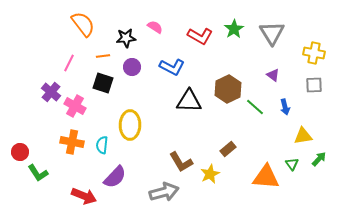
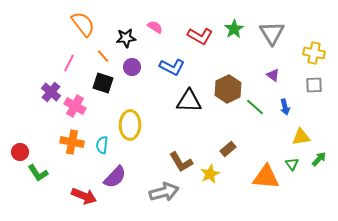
orange line: rotated 56 degrees clockwise
yellow triangle: moved 2 px left, 1 px down
